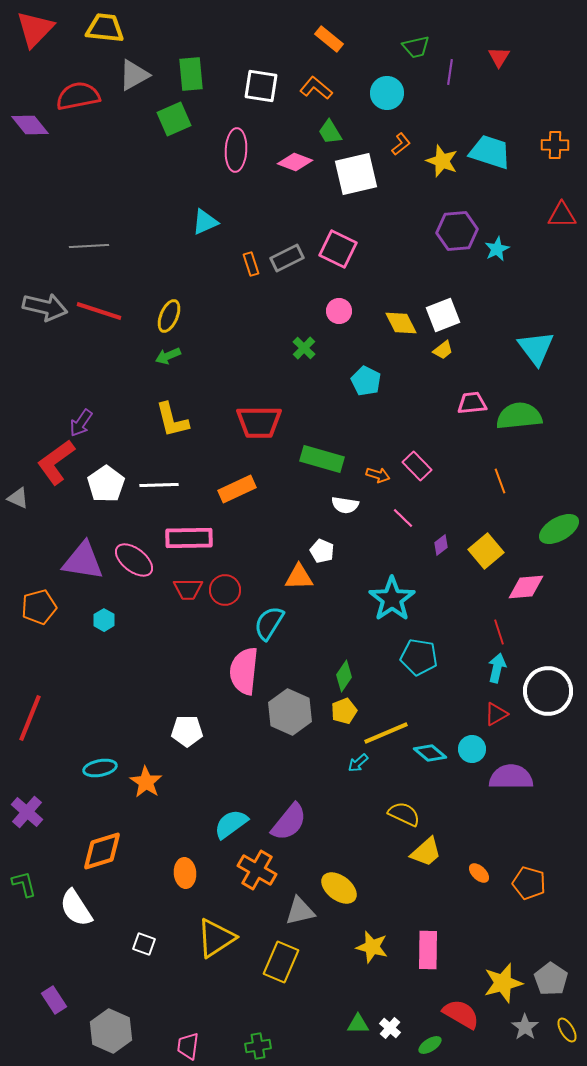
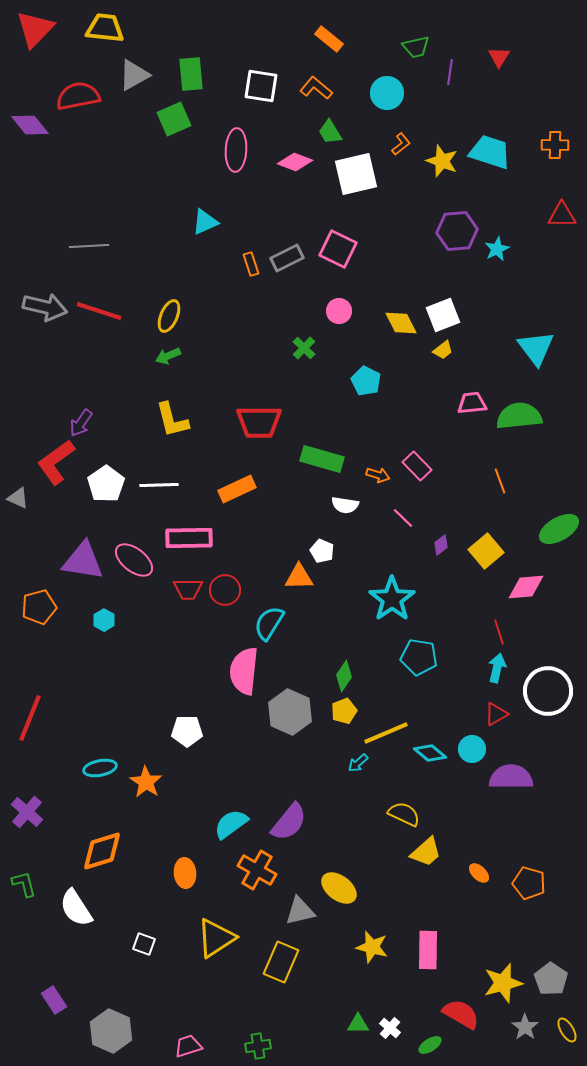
pink trapezoid at (188, 1046): rotated 64 degrees clockwise
